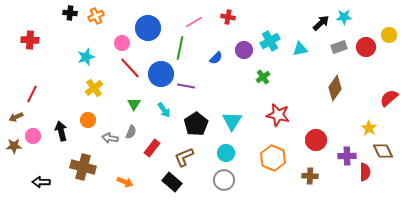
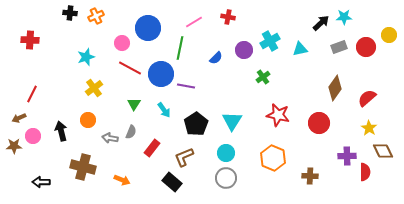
red line at (130, 68): rotated 20 degrees counterclockwise
red semicircle at (389, 98): moved 22 px left
brown arrow at (16, 117): moved 3 px right, 1 px down
red circle at (316, 140): moved 3 px right, 17 px up
gray circle at (224, 180): moved 2 px right, 2 px up
orange arrow at (125, 182): moved 3 px left, 2 px up
